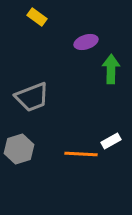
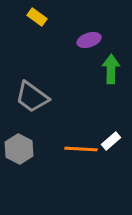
purple ellipse: moved 3 px right, 2 px up
gray trapezoid: rotated 57 degrees clockwise
white rectangle: rotated 12 degrees counterclockwise
gray hexagon: rotated 16 degrees counterclockwise
orange line: moved 5 px up
